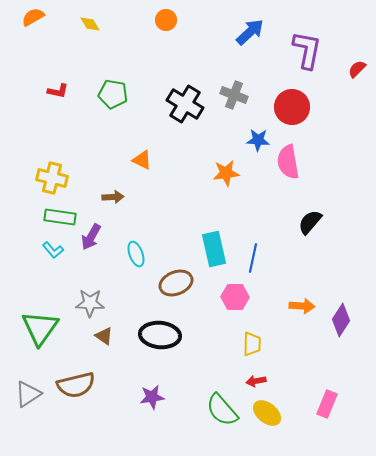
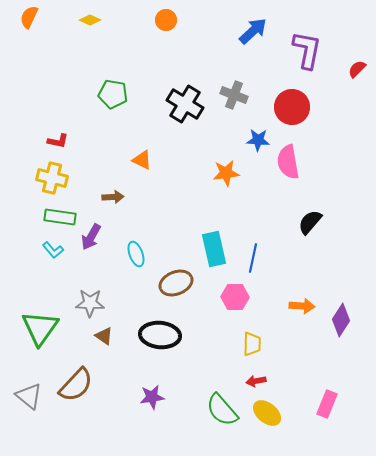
orange semicircle: moved 4 px left; rotated 35 degrees counterclockwise
yellow diamond: moved 4 px up; rotated 35 degrees counterclockwise
blue arrow: moved 3 px right, 1 px up
red L-shape: moved 50 px down
brown semicircle: rotated 33 degrees counterclockwise
gray triangle: moved 1 px right, 2 px down; rotated 48 degrees counterclockwise
